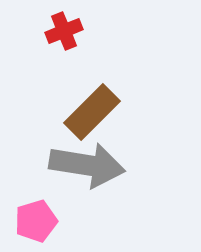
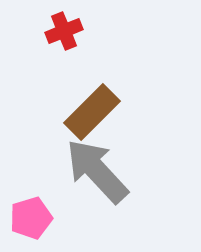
gray arrow: moved 10 px right, 6 px down; rotated 142 degrees counterclockwise
pink pentagon: moved 5 px left, 3 px up
